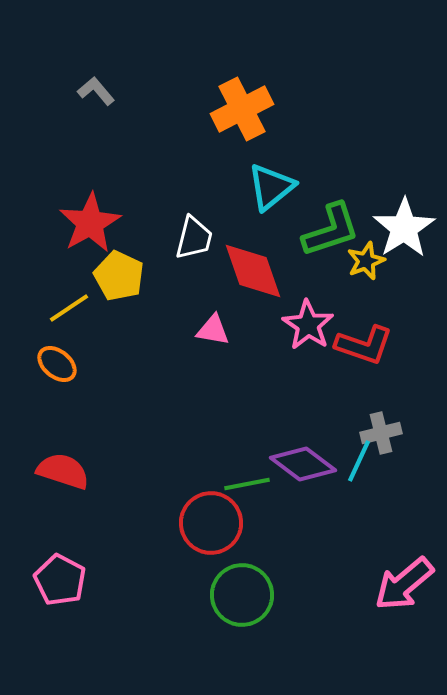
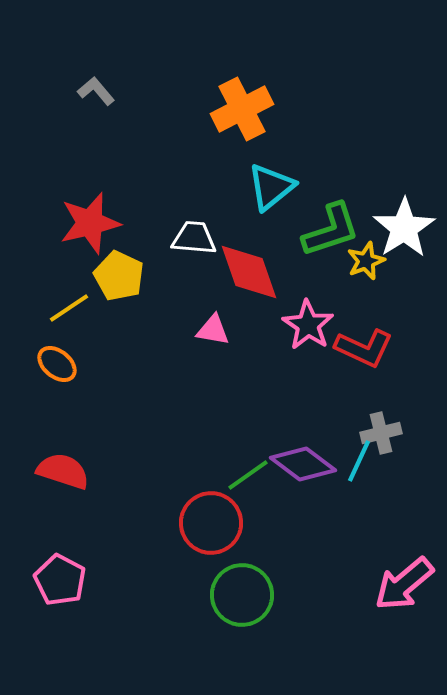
red star: rotated 16 degrees clockwise
white trapezoid: rotated 99 degrees counterclockwise
red diamond: moved 4 px left, 1 px down
red L-shape: moved 3 px down; rotated 6 degrees clockwise
green line: moved 1 px right, 9 px up; rotated 24 degrees counterclockwise
